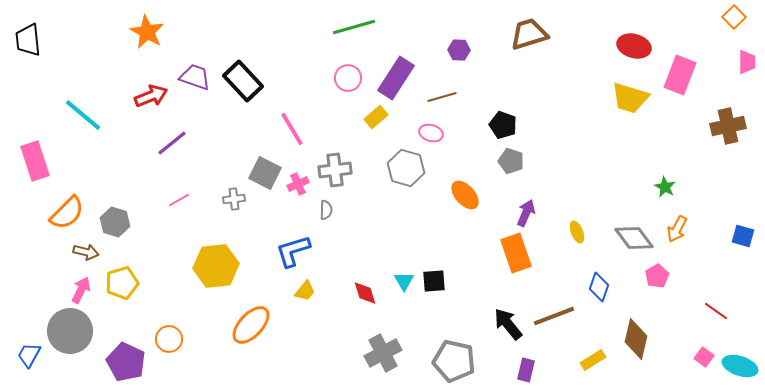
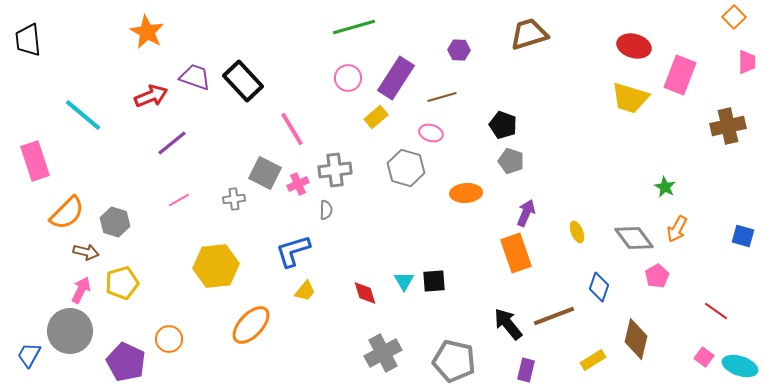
orange ellipse at (465, 195): moved 1 px right, 2 px up; rotated 52 degrees counterclockwise
